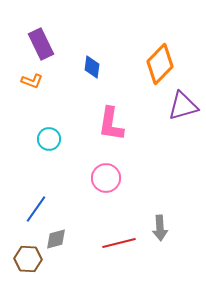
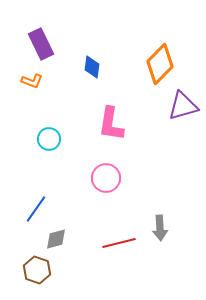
brown hexagon: moved 9 px right, 11 px down; rotated 16 degrees clockwise
